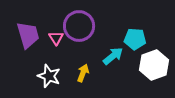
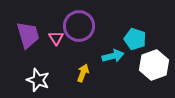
cyan pentagon: rotated 15 degrees clockwise
cyan arrow: rotated 25 degrees clockwise
white star: moved 11 px left, 4 px down
